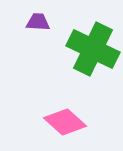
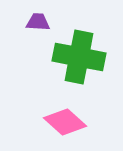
green cross: moved 14 px left, 8 px down; rotated 15 degrees counterclockwise
